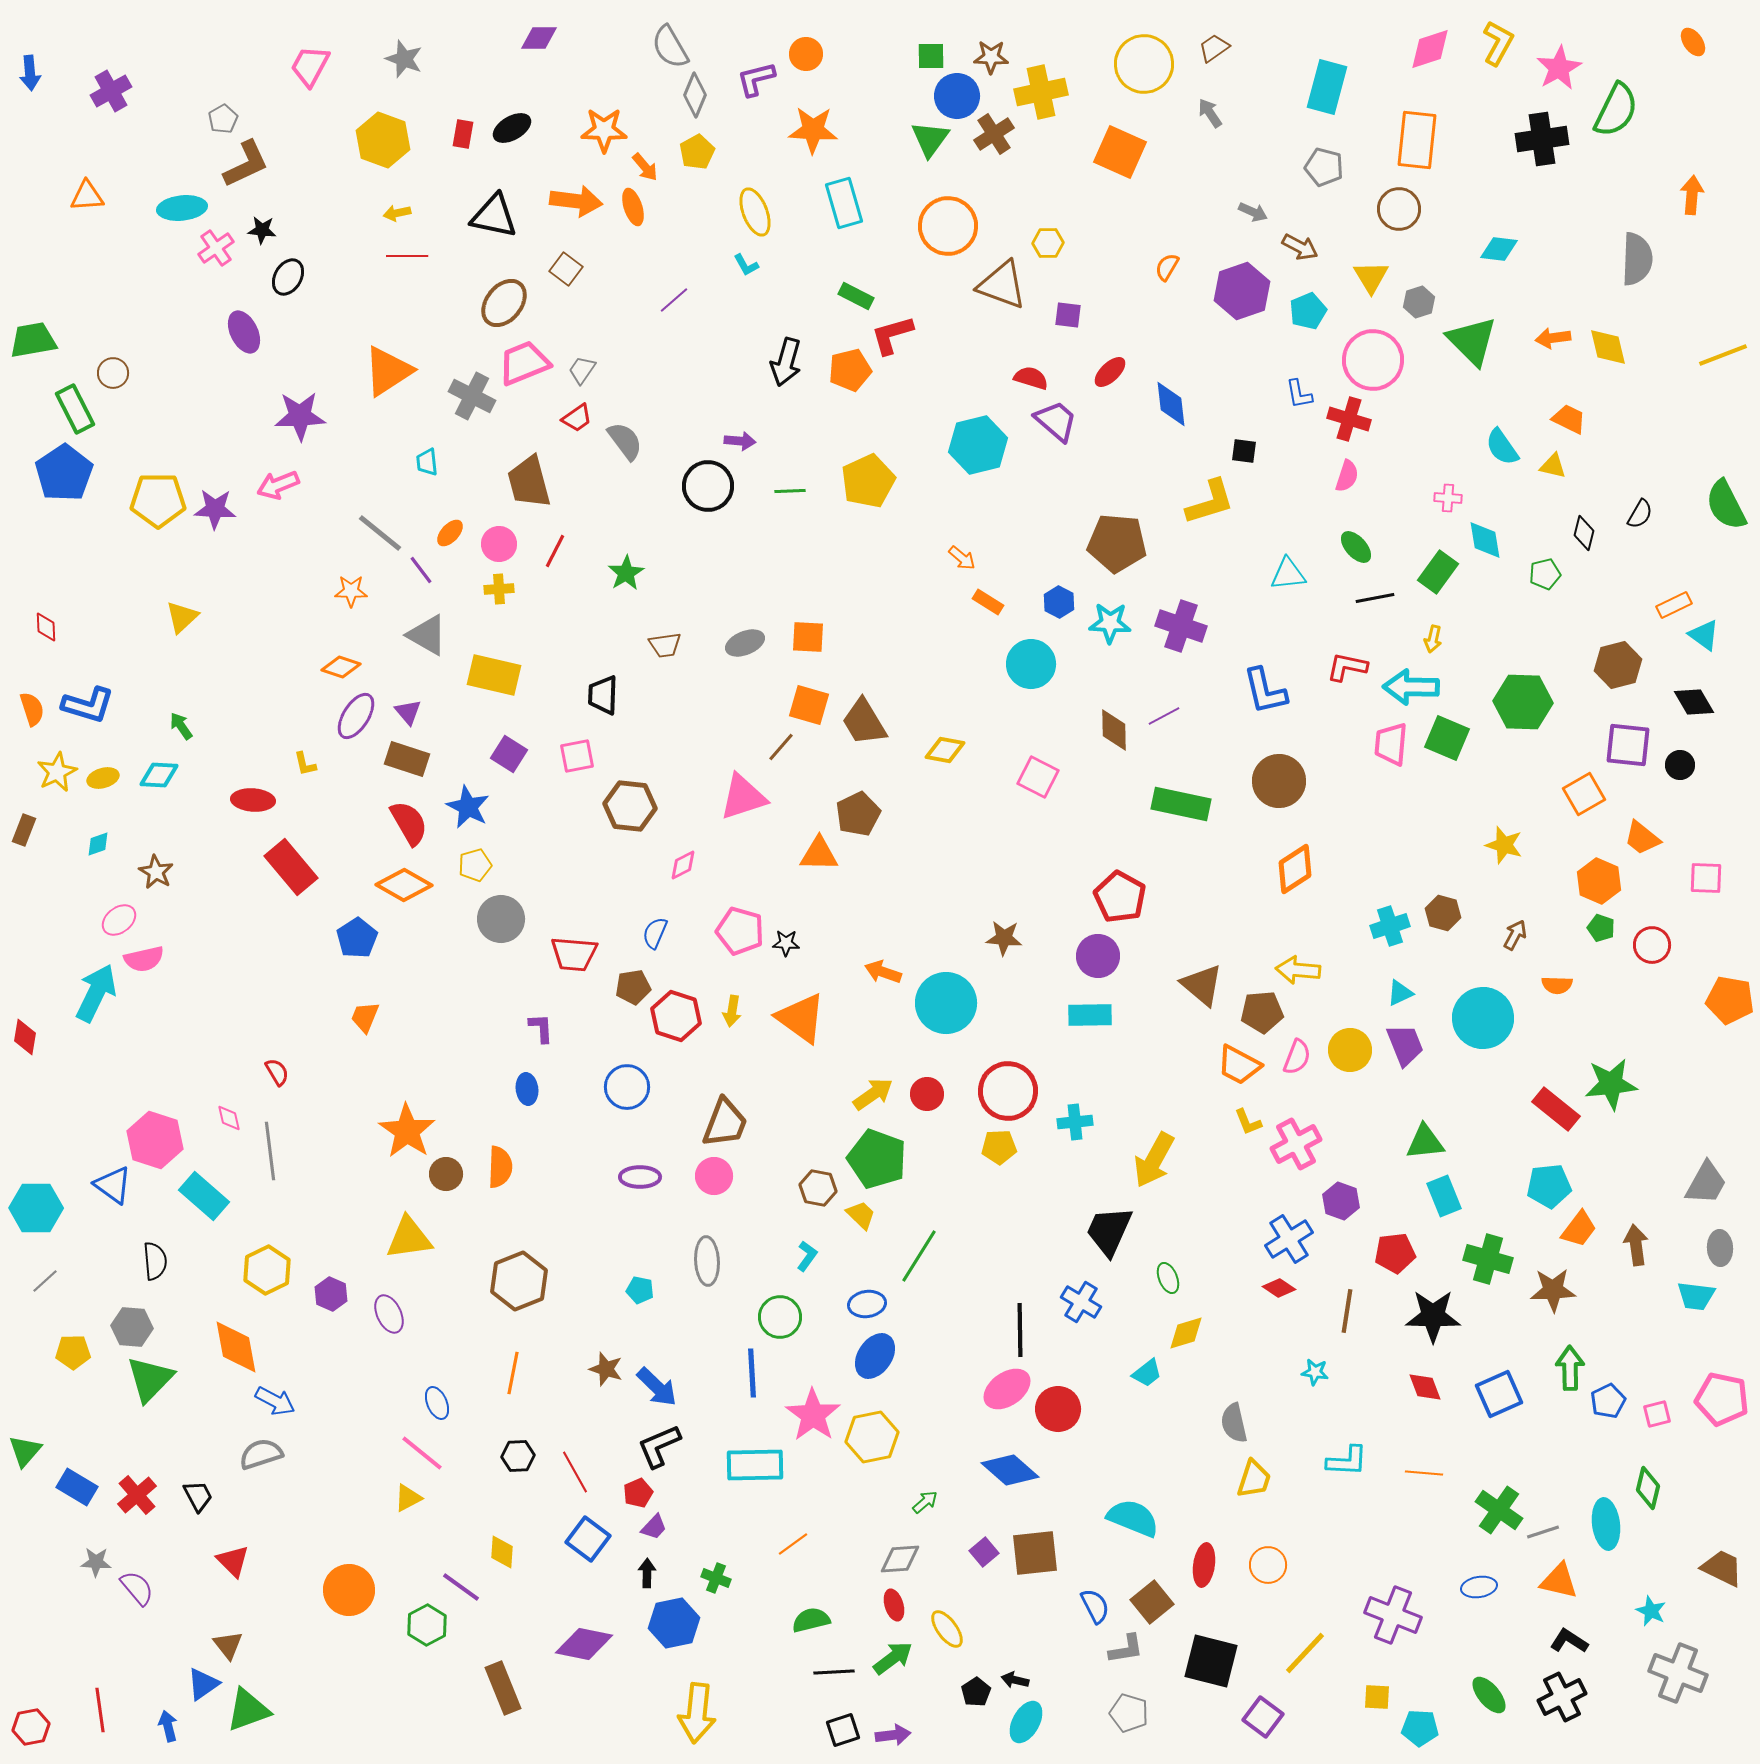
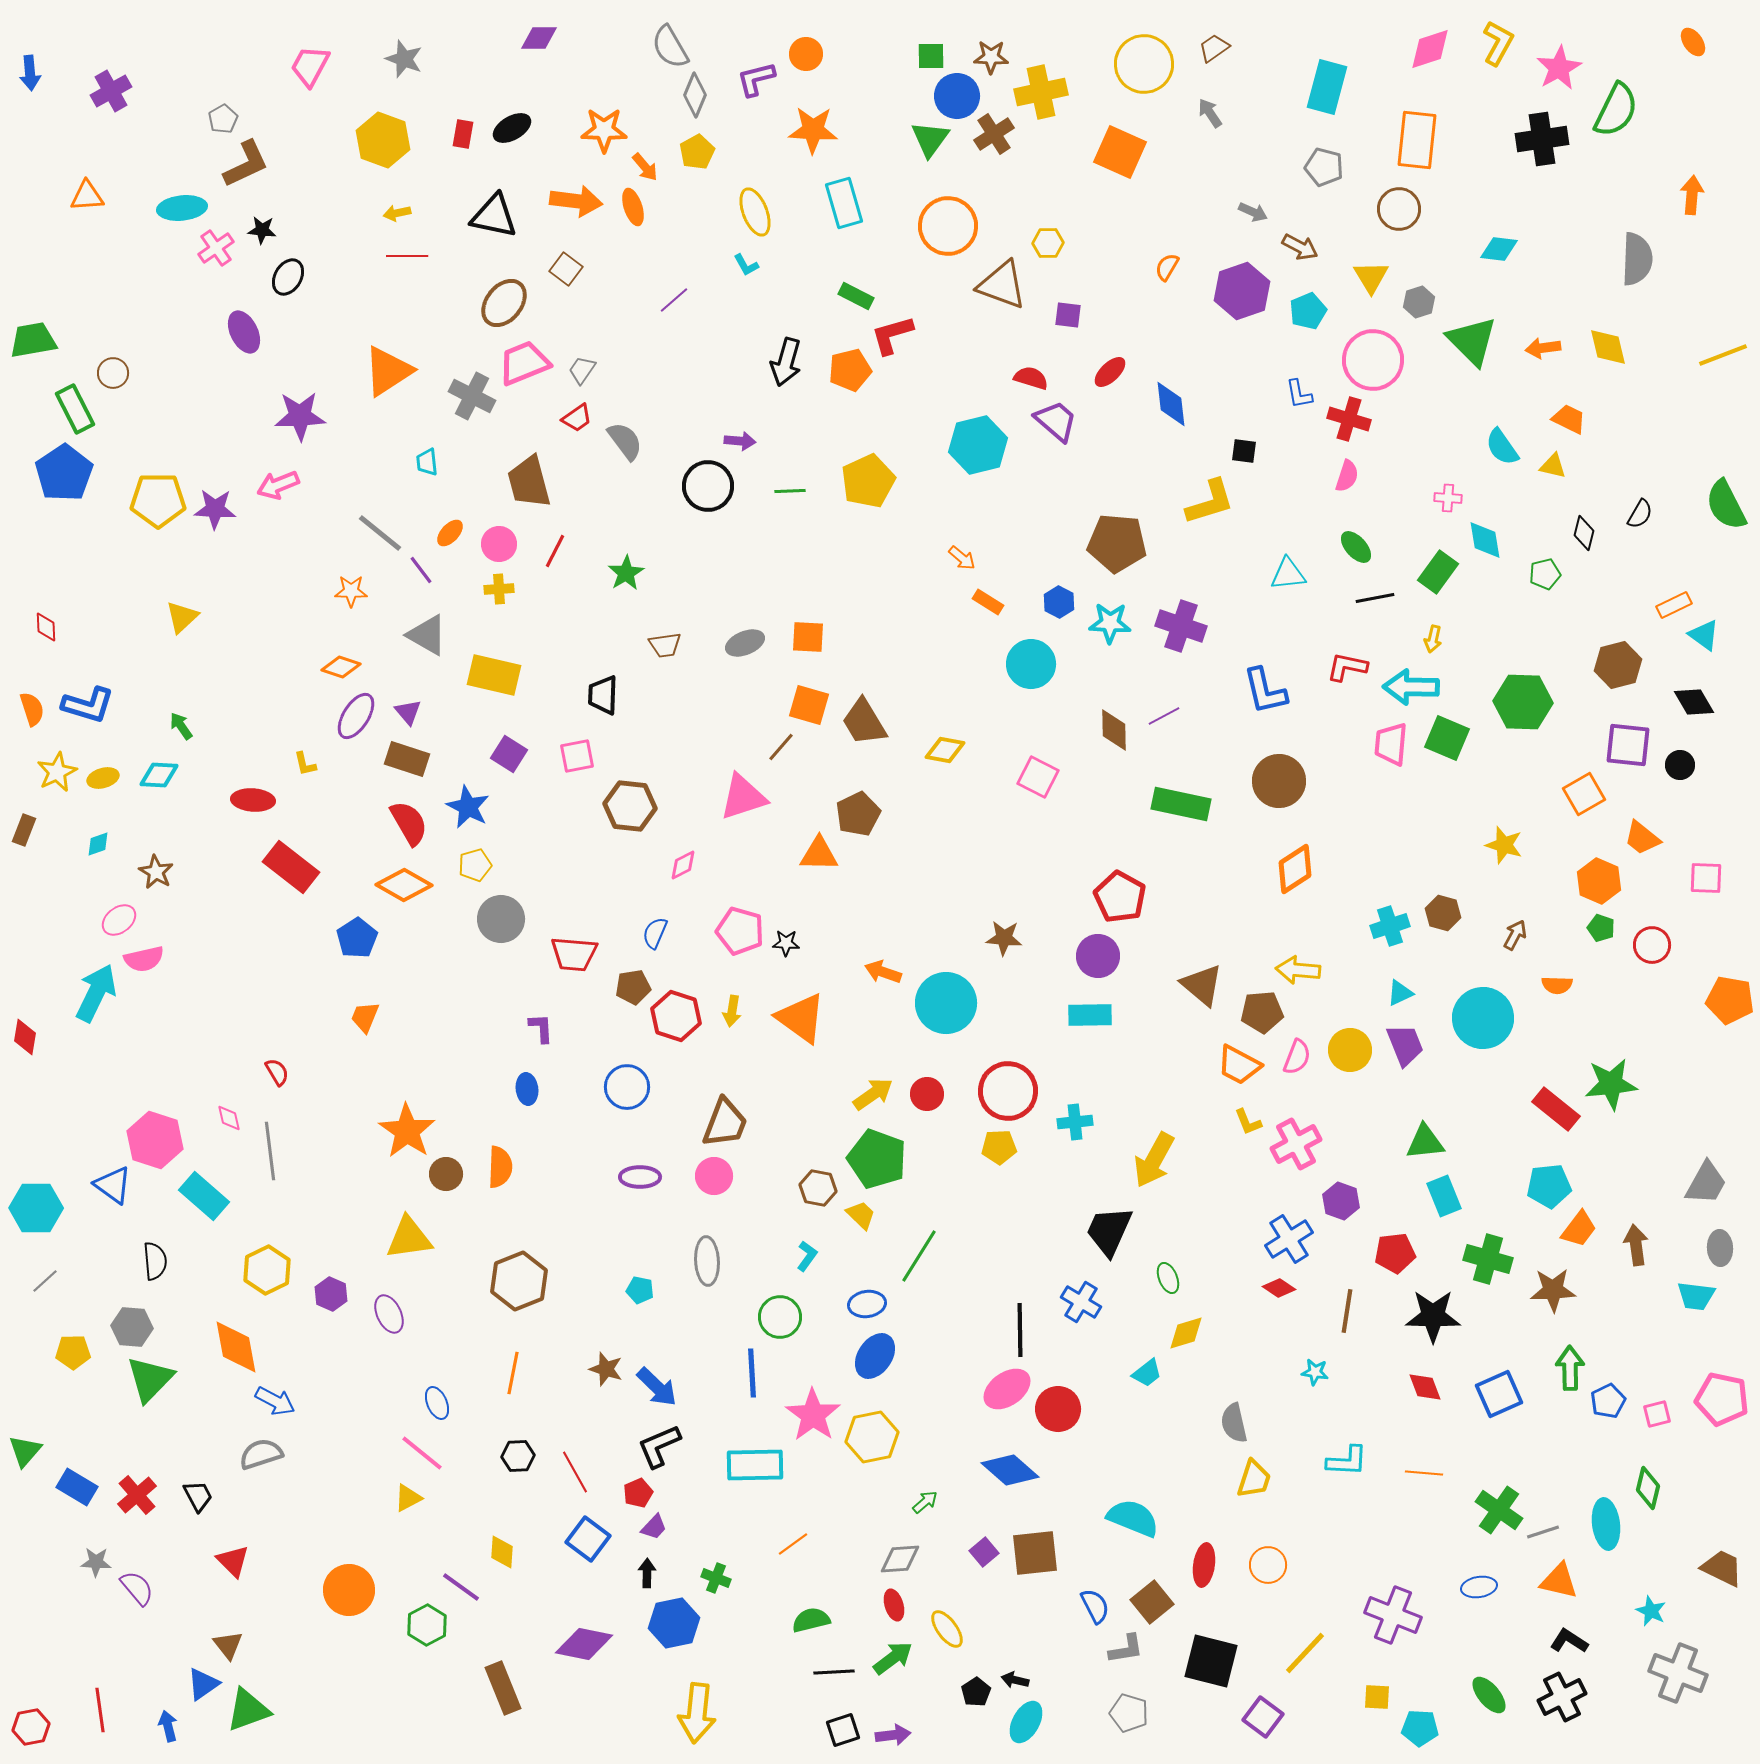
orange arrow at (1553, 338): moved 10 px left, 10 px down
red rectangle at (291, 867): rotated 12 degrees counterclockwise
